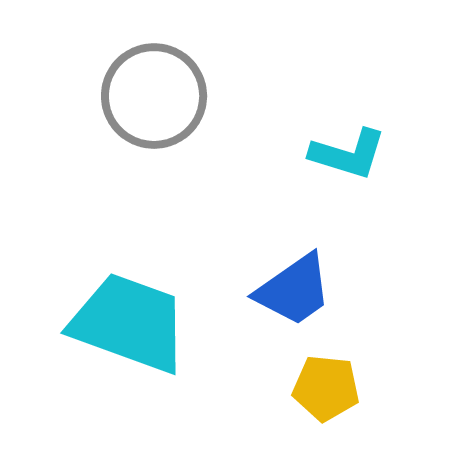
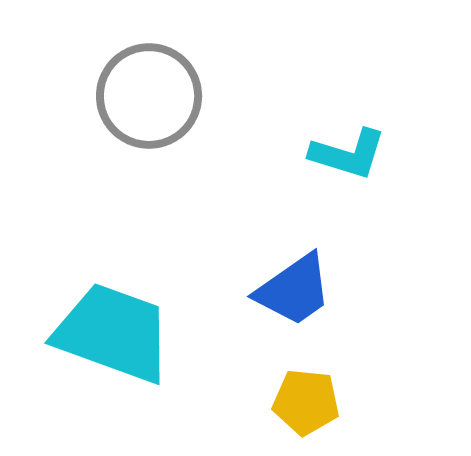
gray circle: moved 5 px left
cyan trapezoid: moved 16 px left, 10 px down
yellow pentagon: moved 20 px left, 14 px down
